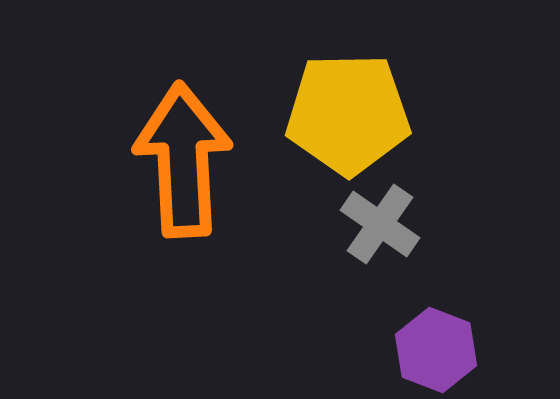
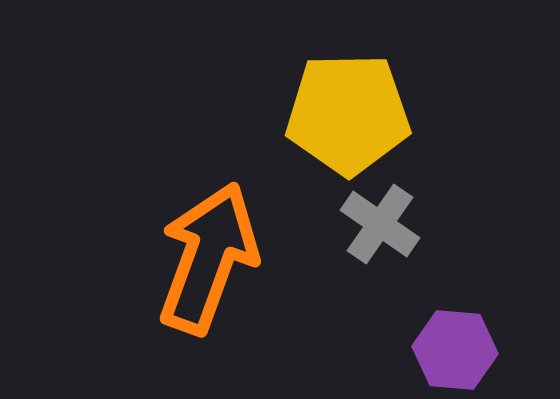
orange arrow: moved 25 px right, 98 px down; rotated 23 degrees clockwise
purple hexagon: moved 19 px right; rotated 16 degrees counterclockwise
